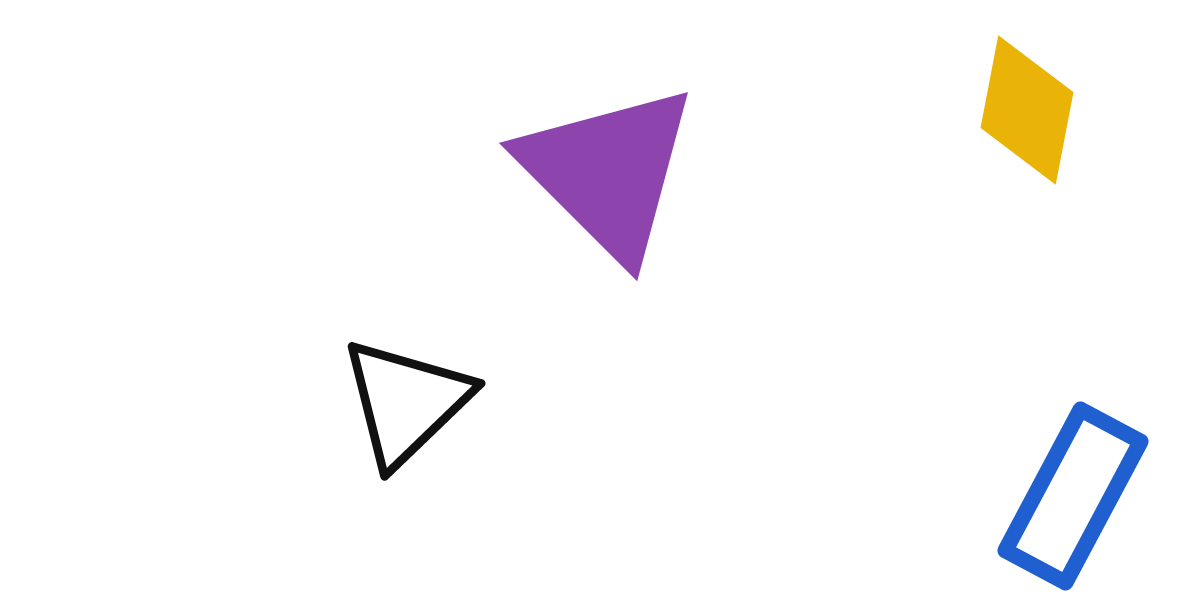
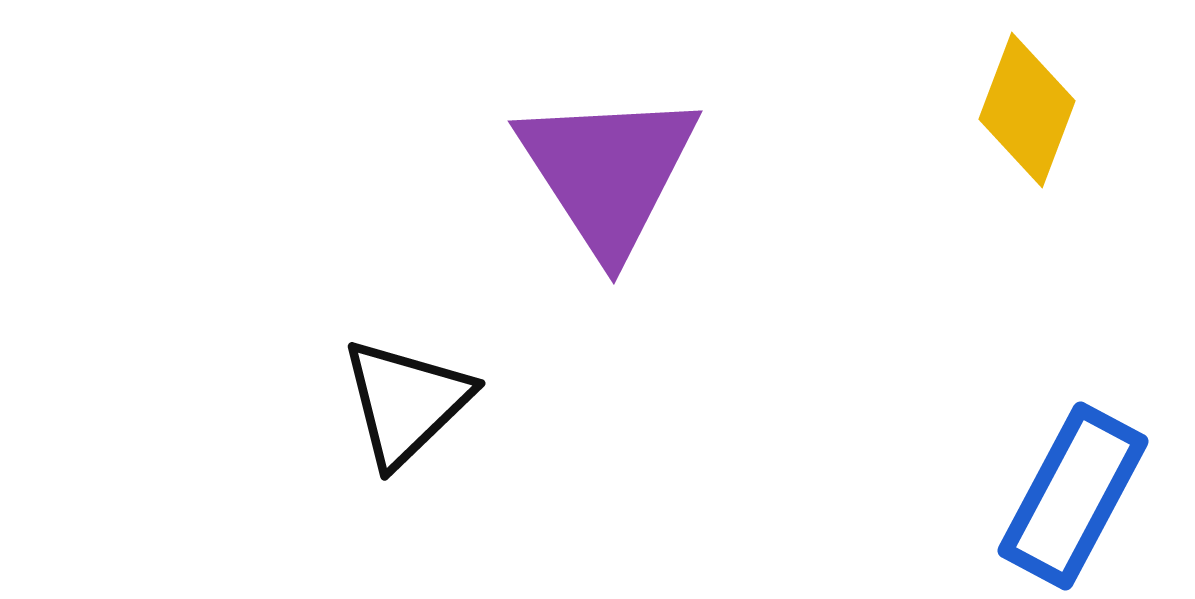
yellow diamond: rotated 10 degrees clockwise
purple triangle: rotated 12 degrees clockwise
